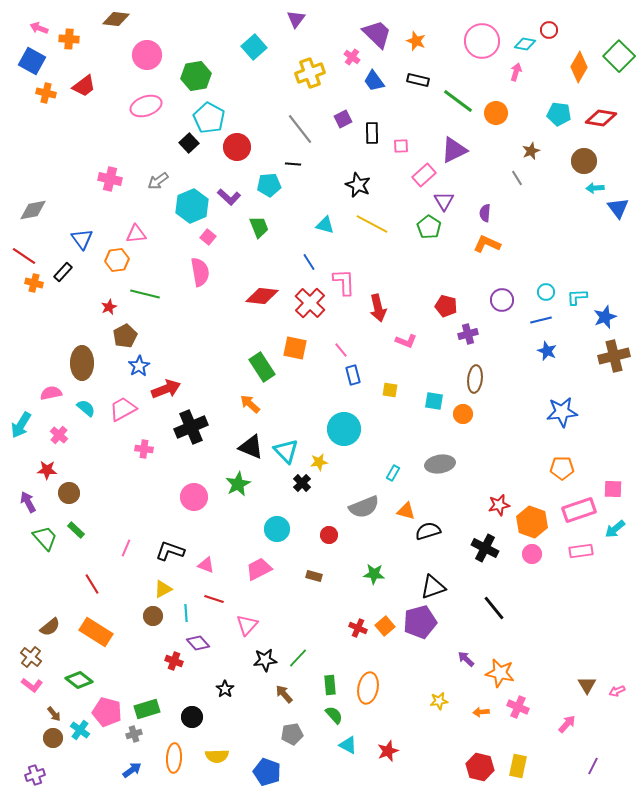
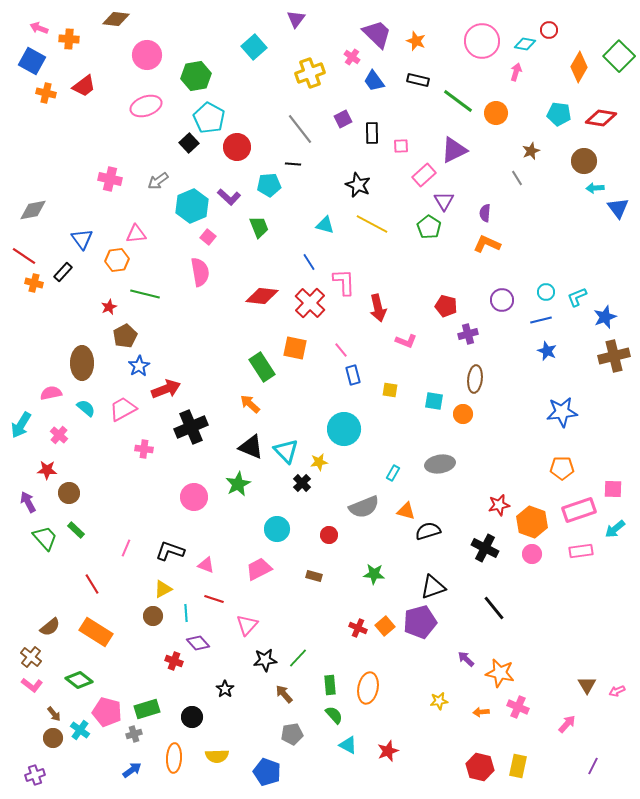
cyan L-shape at (577, 297): rotated 20 degrees counterclockwise
